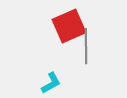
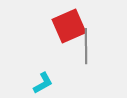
cyan L-shape: moved 8 px left
